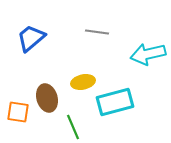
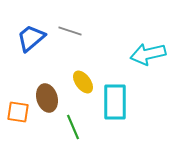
gray line: moved 27 px left, 1 px up; rotated 10 degrees clockwise
yellow ellipse: rotated 65 degrees clockwise
cyan rectangle: rotated 75 degrees counterclockwise
